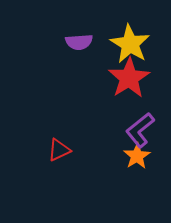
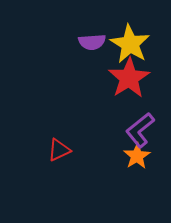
purple semicircle: moved 13 px right
